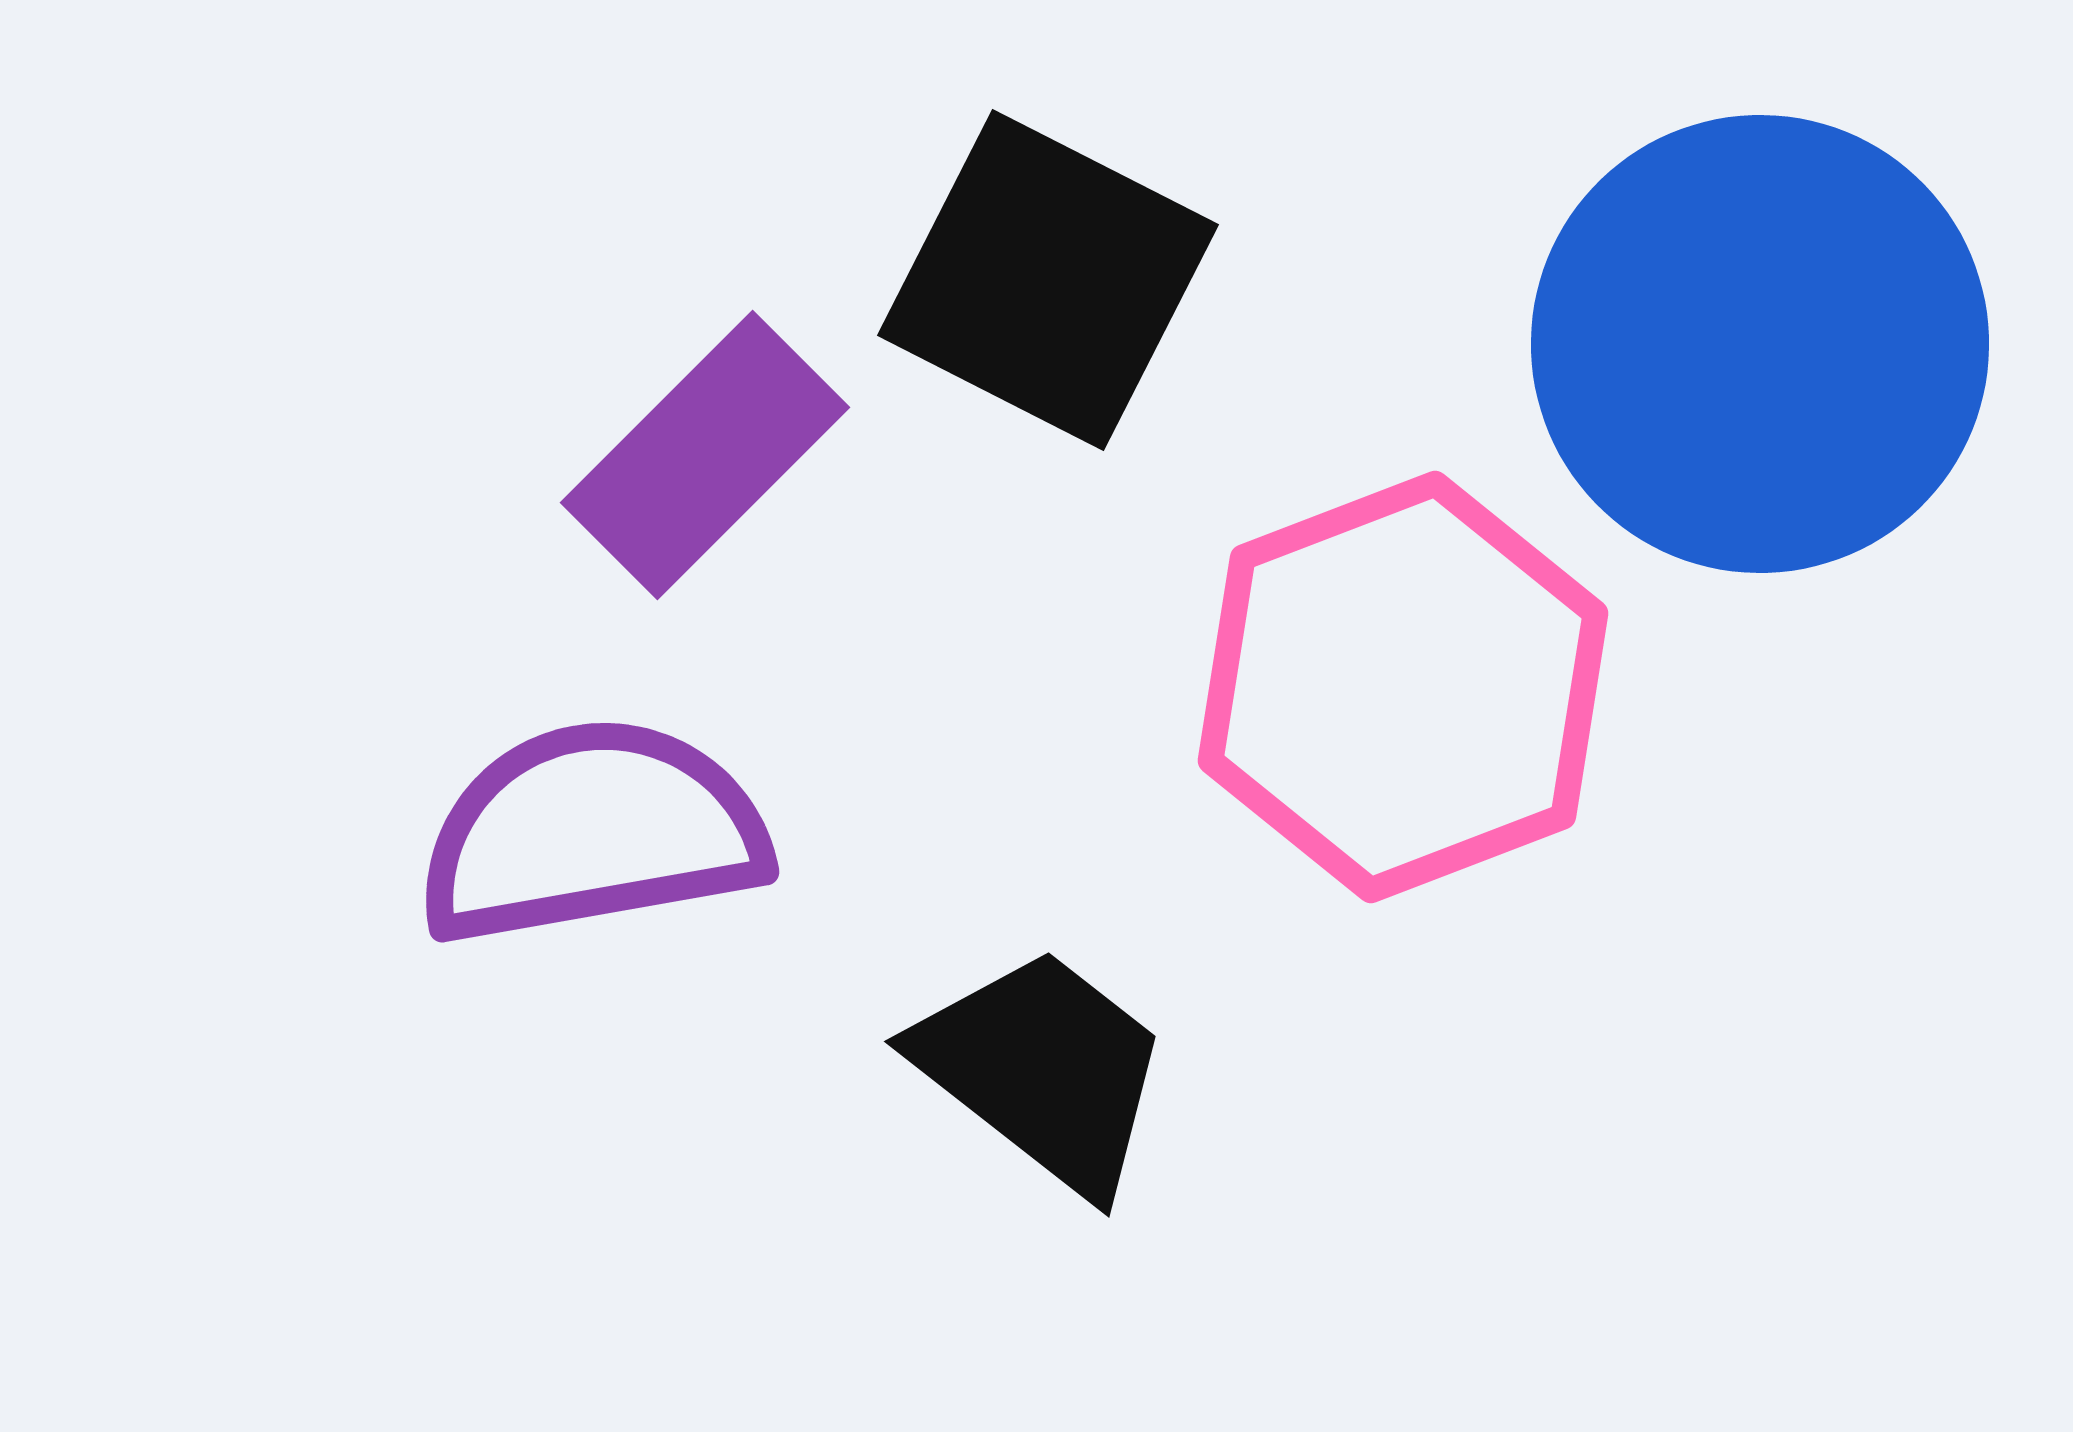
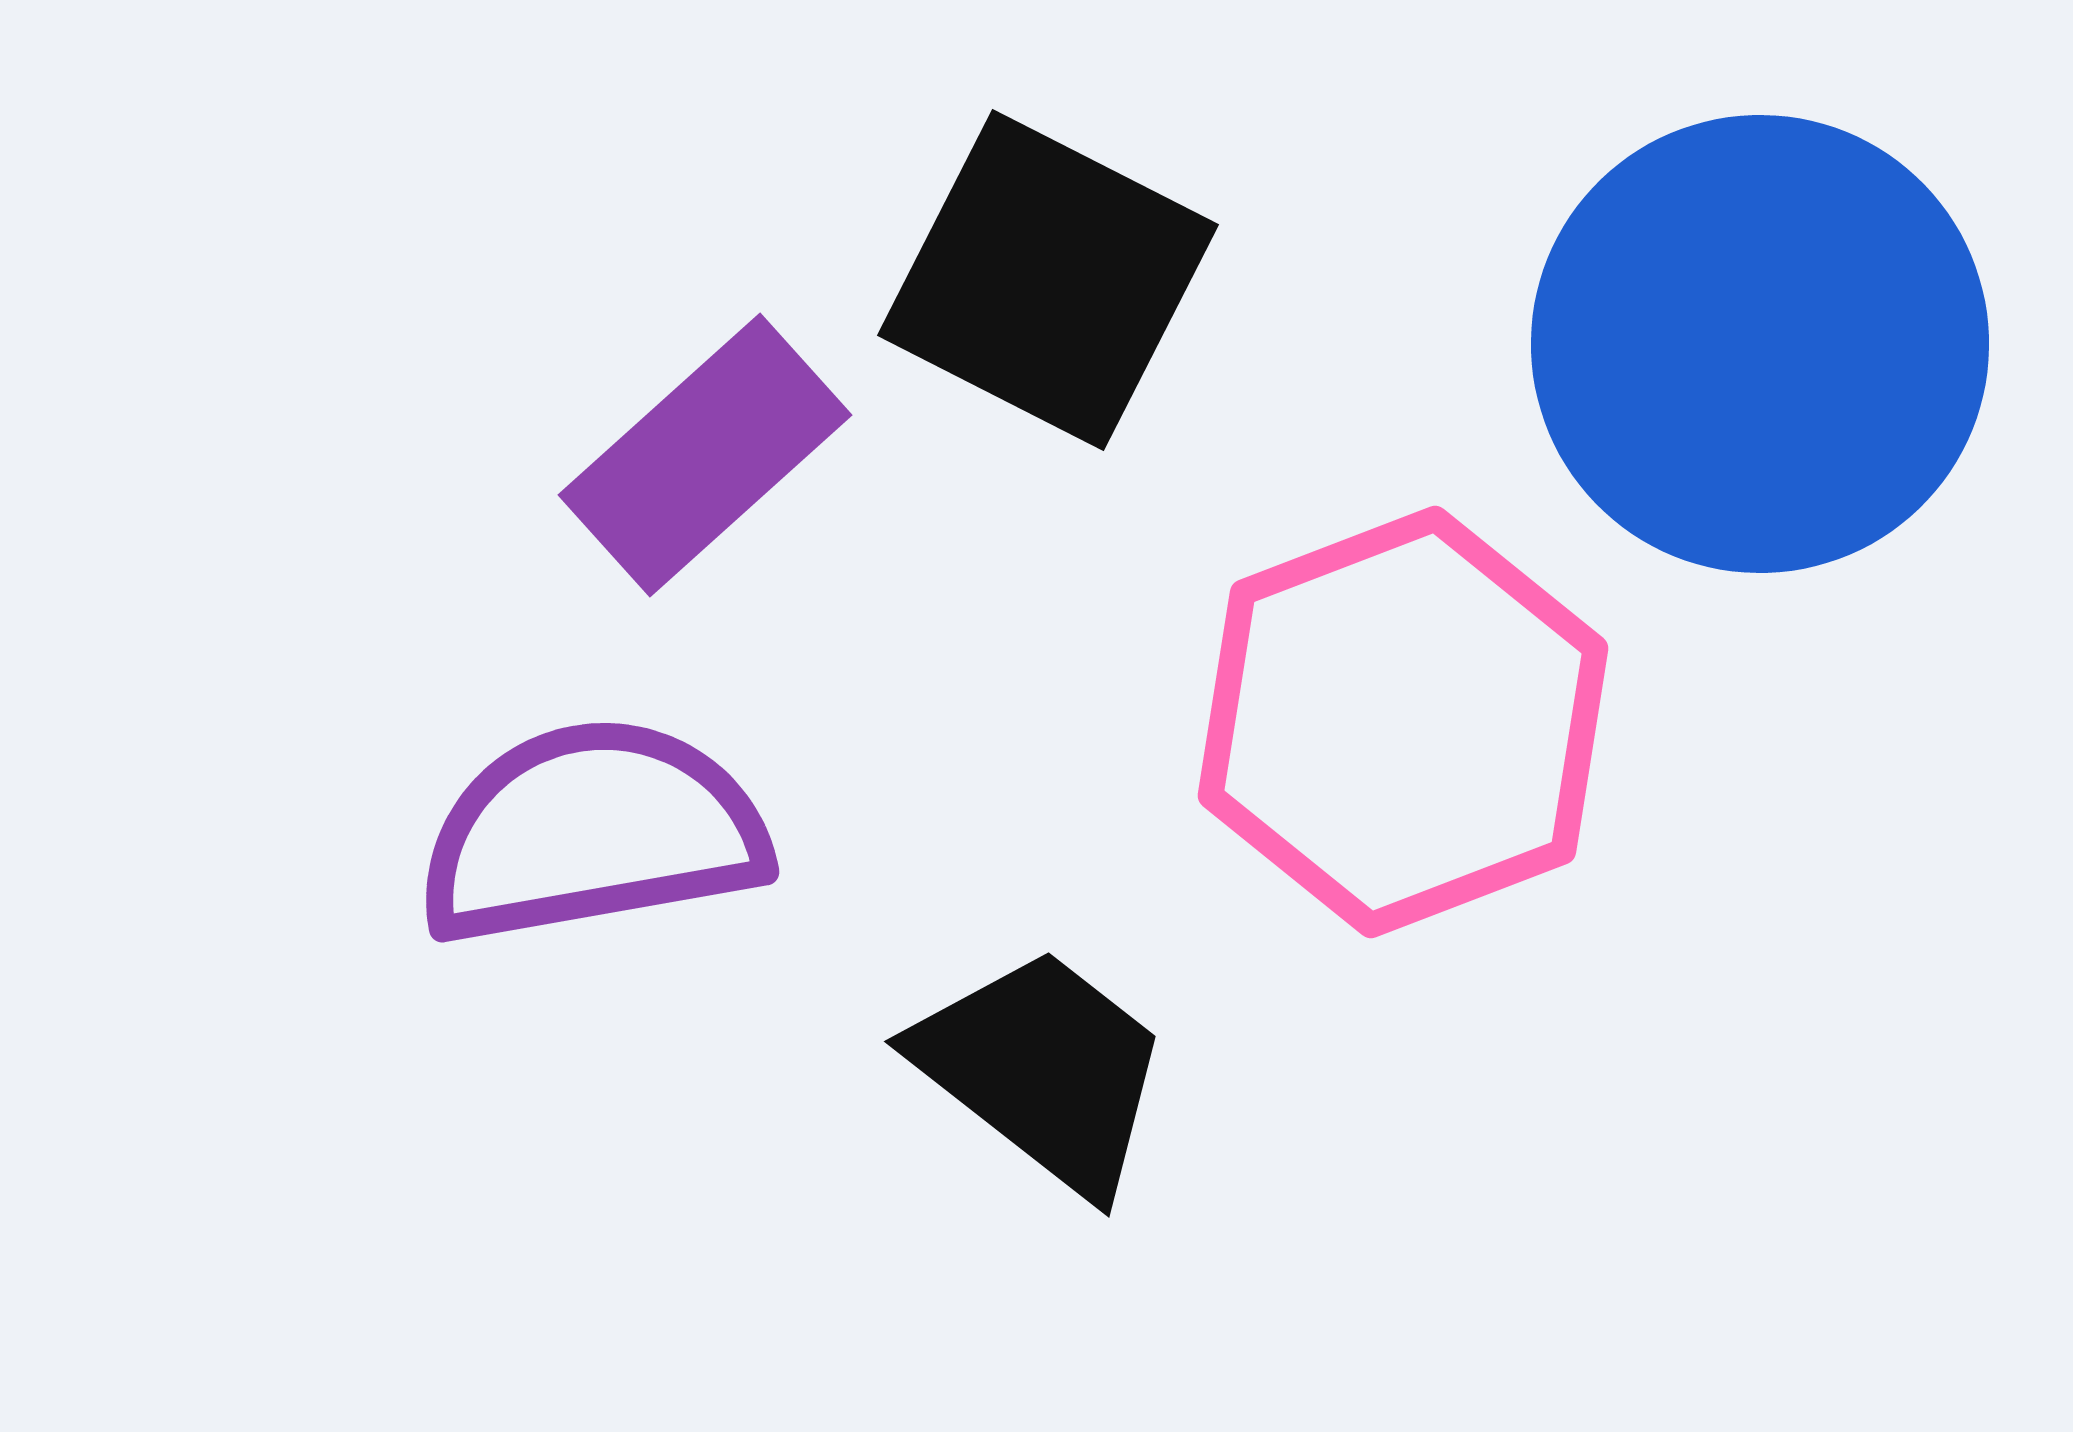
purple rectangle: rotated 3 degrees clockwise
pink hexagon: moved 35 px down
